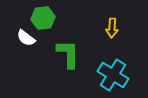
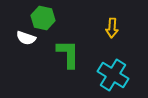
green hexagon: rotated 20 degrees clockwise
white semicircle: rotated 18 degrees counterclockwise
